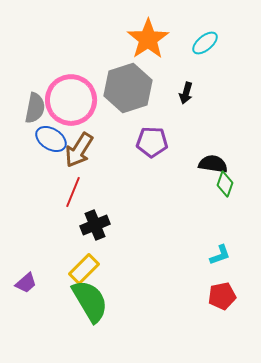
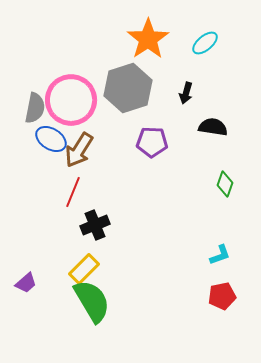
black semicircle: moved 37 px up
green semicircle: moved 2 px right
